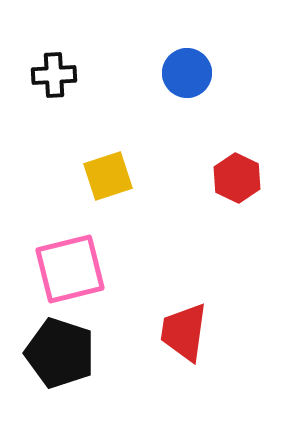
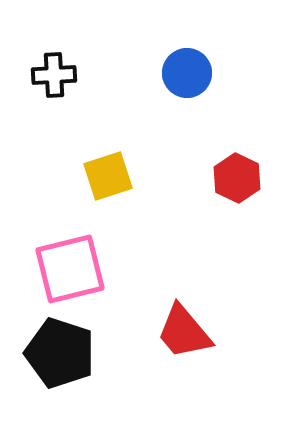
red trapezoid: rotated 48 degrees counterclockwise
